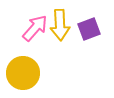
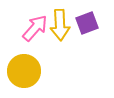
purple square: moved 2 px left, 6 px up
yellow circle: moved 1 px right, 2 px up
